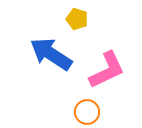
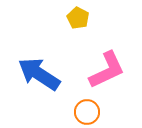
yellow pentagon: moved 1 px right, 1 px up; rotated 10 degrees clockwise
blue arrow: moved 12 px left, 20 px down
